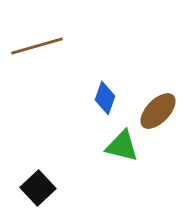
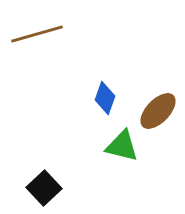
brown line: moved 12 px up
black square: moved 6 px right
